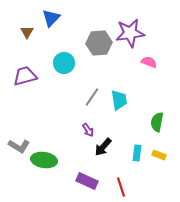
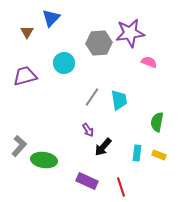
gray L-shape: rotated 80 degrees counterclockwise
